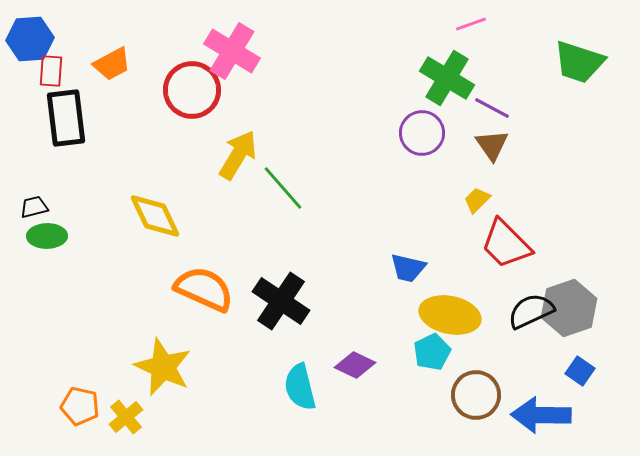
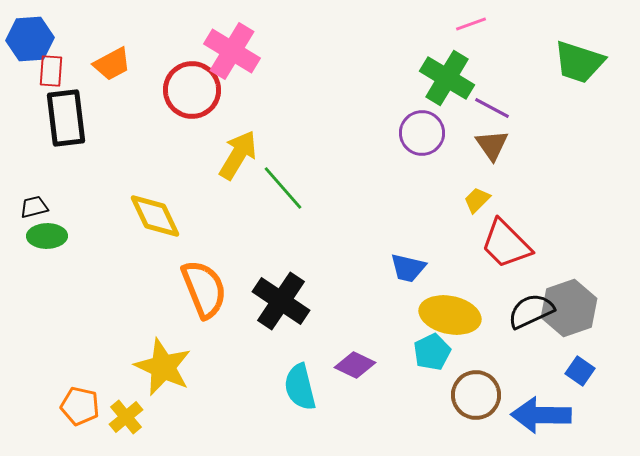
orange semicircle: rotated 44 degrees clockwise
